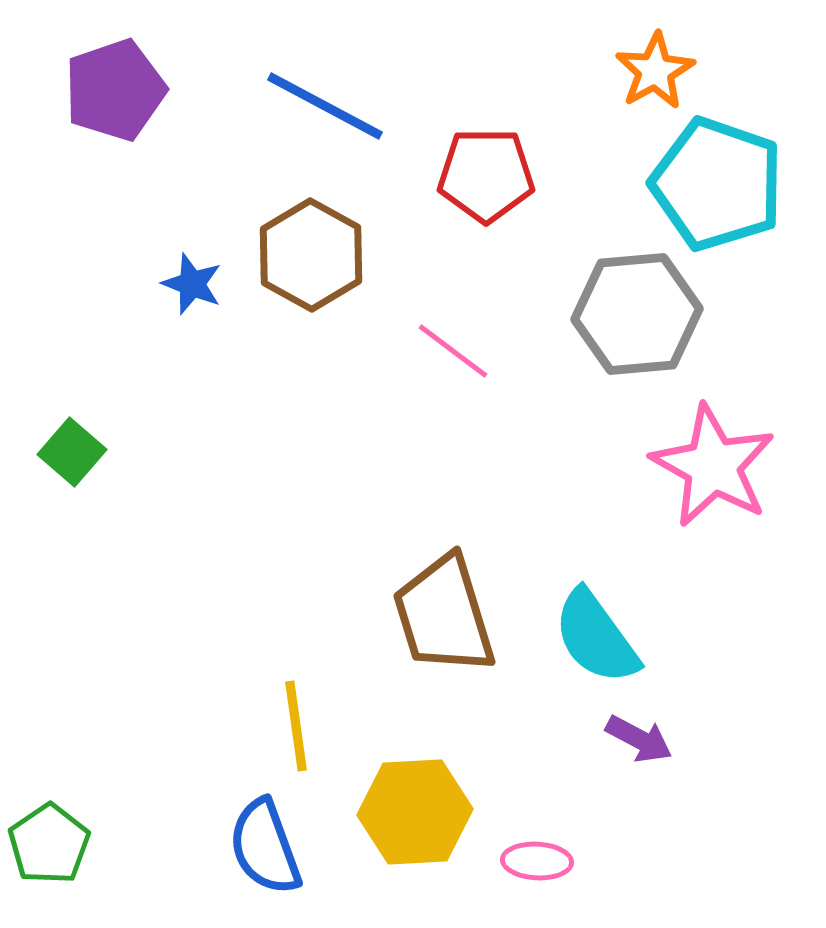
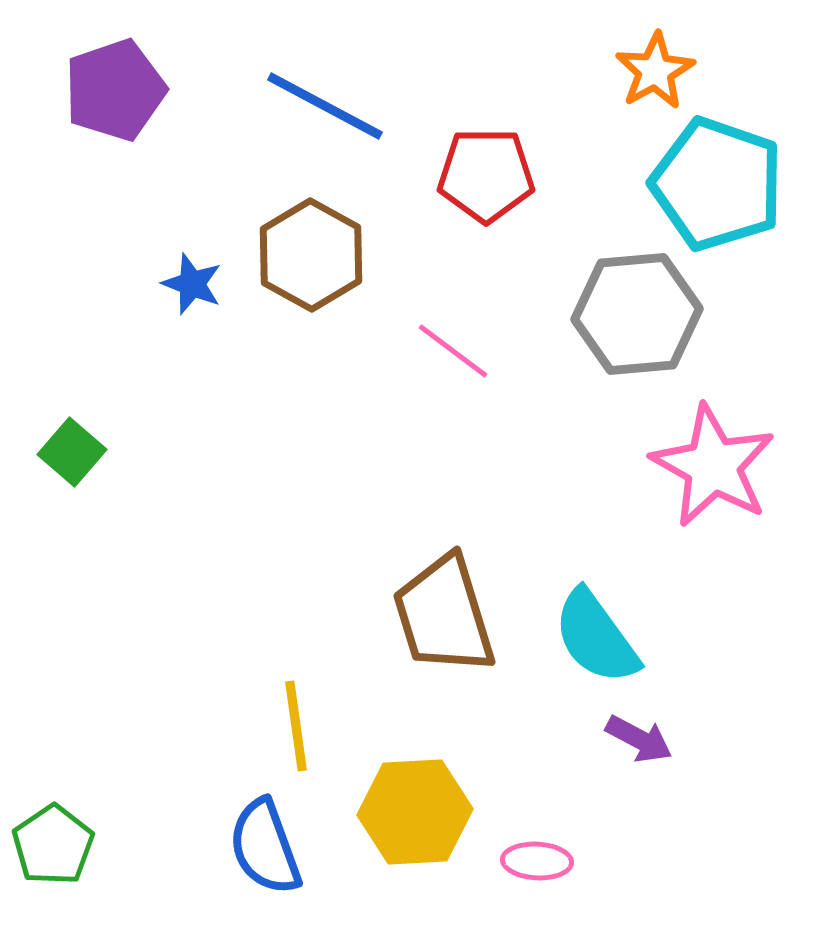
green pentagon: moved 4 px right, 1 px down
